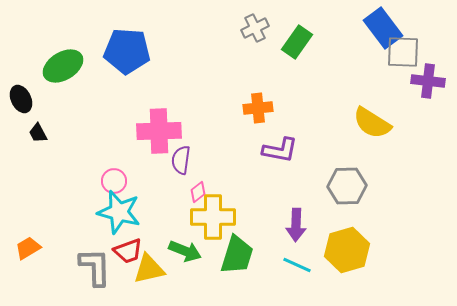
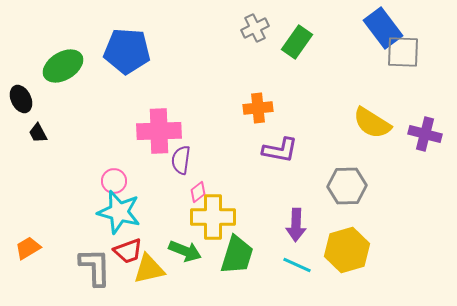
purple cross: moved 3 px left, 53 px down; rotated 8 degrees clockwise
